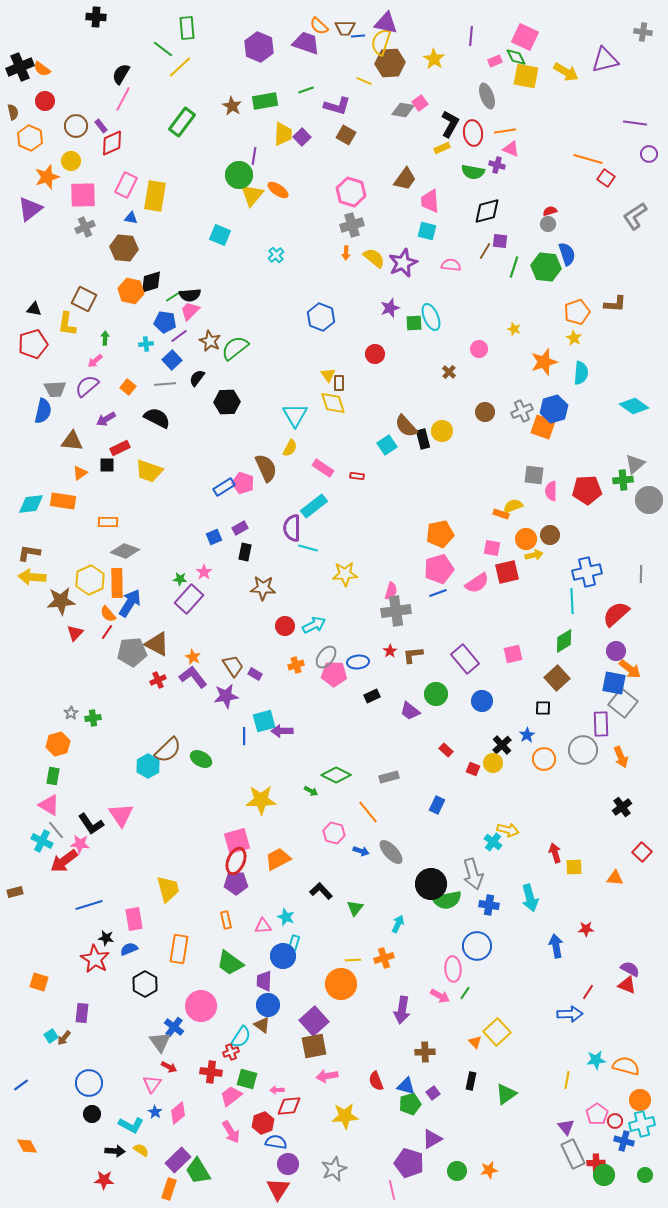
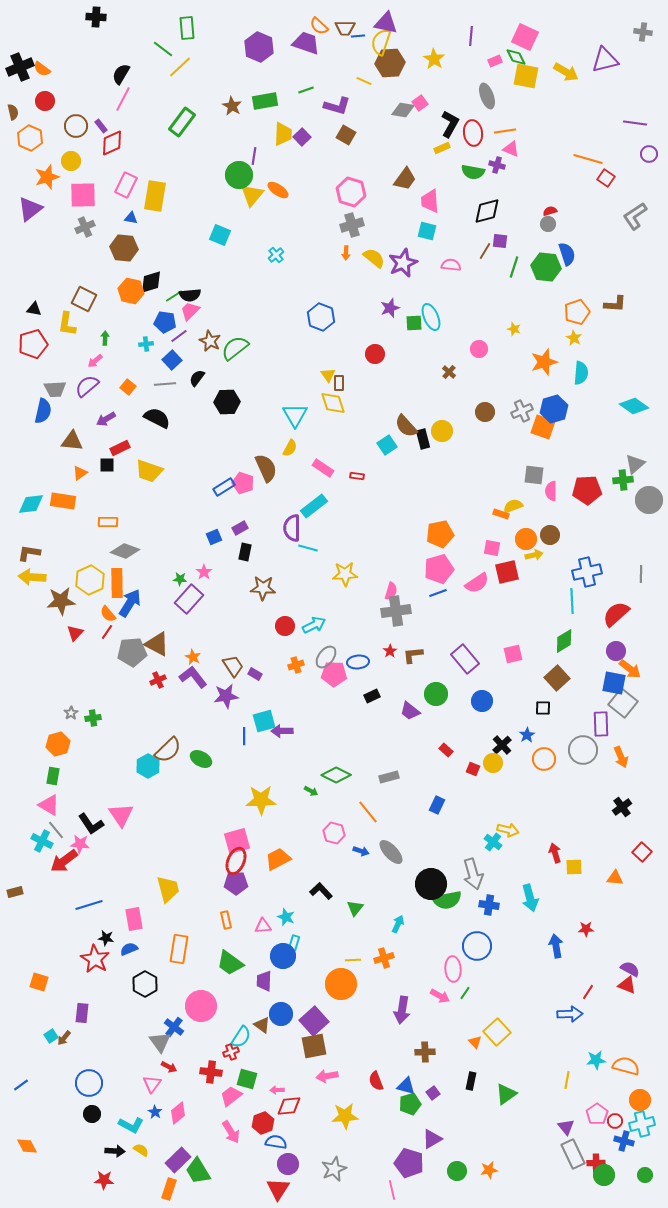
blue circle at (268, 1005): moved 13 px right, 9 px down
